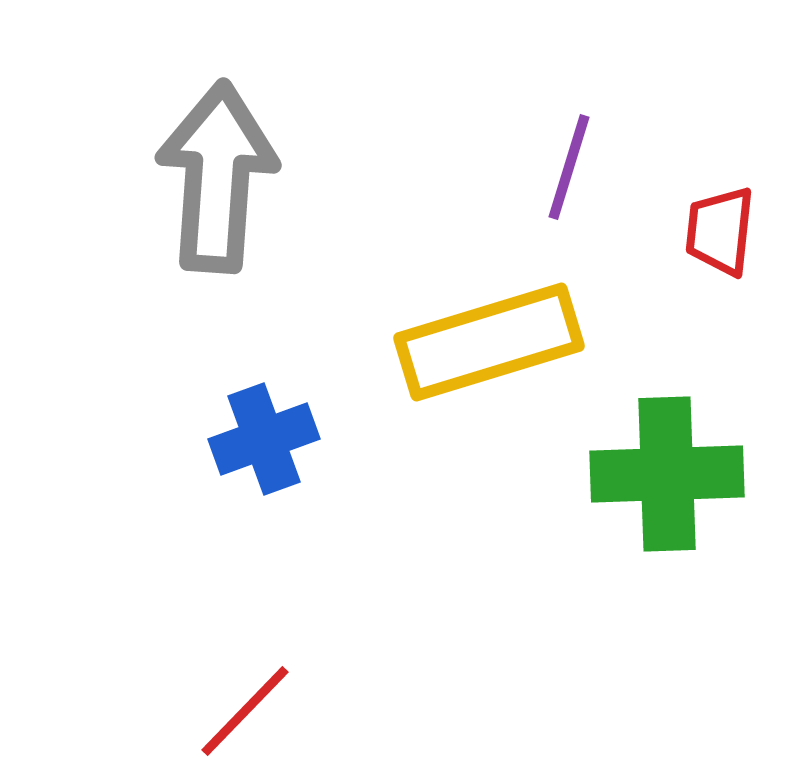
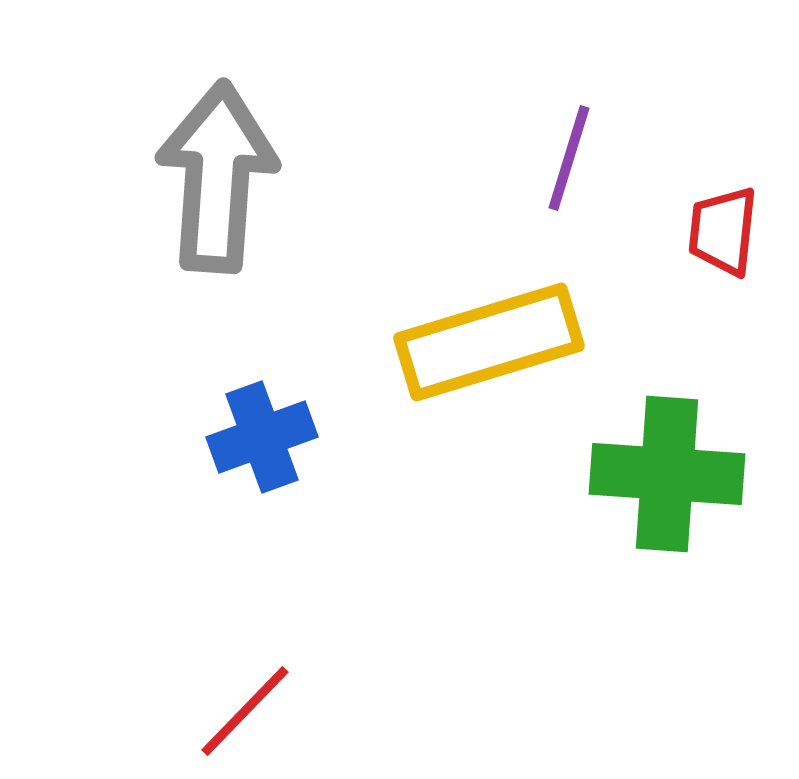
purple line: moved 9 px up
red trapezoid: moved 3 px right
blue cross: moved 2 px left, 2 px up
green cross: rotated 6 degrees clockwise
